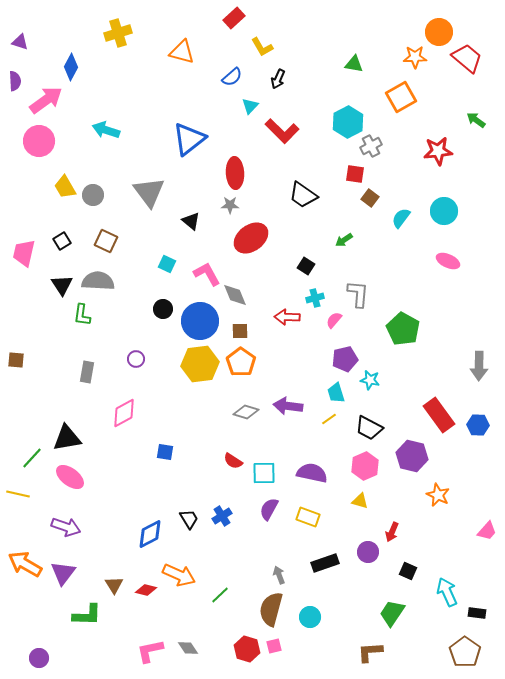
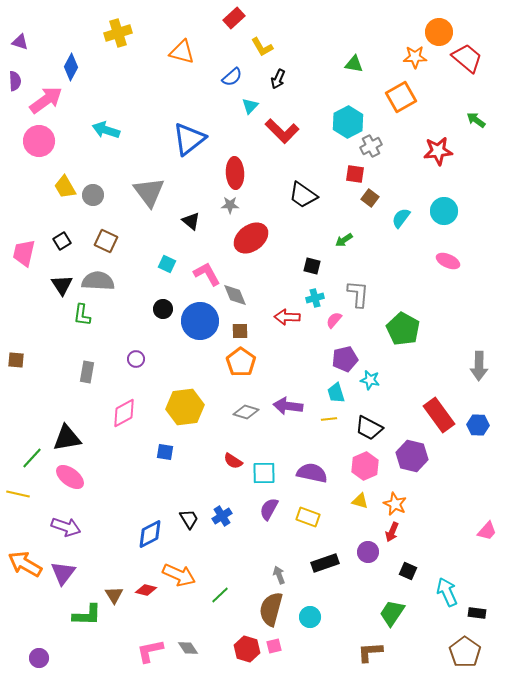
black square at (306, 266): moved 6 px right; rotated 18 degrees counterclockwise
yellow hexagon at (200, 364): moved 15 px left, 43 px down
yellow line at (329, 419): rotated 28 degrees clockwise
orange star at (438, 495): moved 43 px left, 9 px down
brown triangle at (114, 585): moved 10 px down
